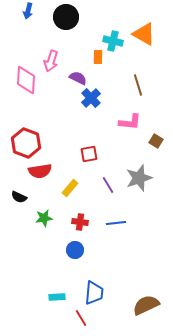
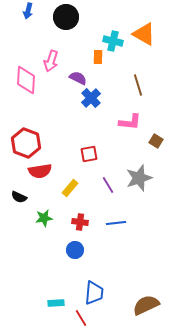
cyan rectangle: moved 1 px left, 6 px down
